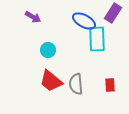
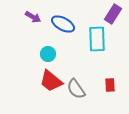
purple rectangle: moved 1 px down
blue ellipse: moved 21 px left, 3 px down
cyan circle: moved 4 px down
gray semicircle: moved 5 px down; rotated 30 degrees counterclockwise
